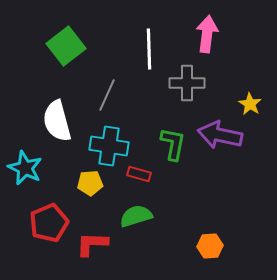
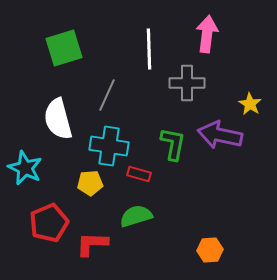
green square: moved 2 px left, 2 px down; rotated 21 degrees clockwise
white semicircle: moved 1 px right, 2 px up
orange hexagon: moved 4 px down
